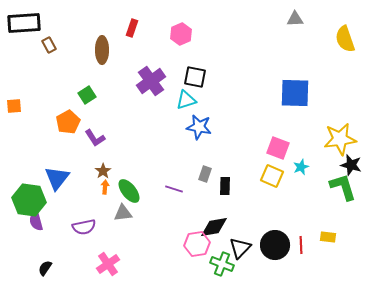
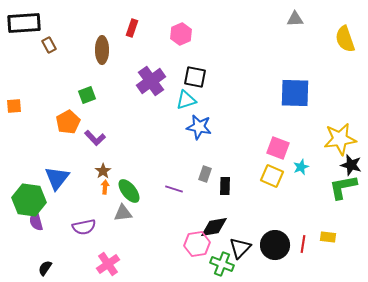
green square at (87, 95): rotated 12 degrees clockwise
purple L-shape at (95, 138): rotated 10 degrees counterclockwise
green L-shape at (343, 187): rotated 84 degrees counterclockwise
red line at (301, 245): moved 2 px right, 1 px up; rotated 12 degrees clockwise
